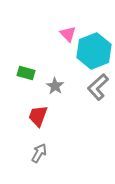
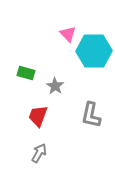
cyan hexagon: rotated 20 degrees clockwise
gray L-shape: moved 7 px left, 28 px down; rotated 36 degrees counterclockwise
